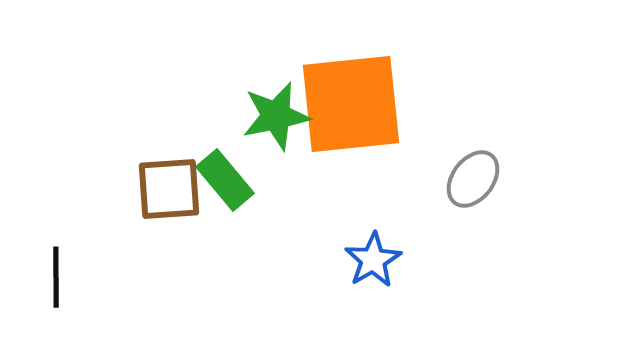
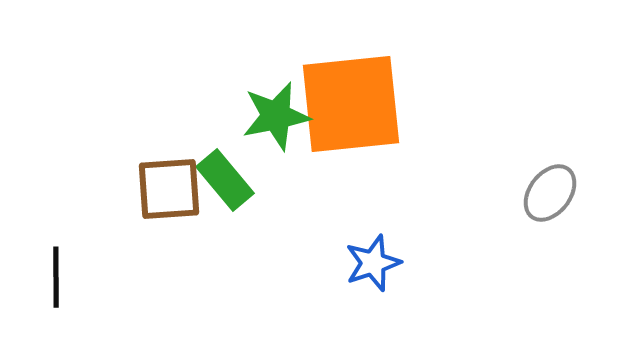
gray ellipse: moved 77 px right, 14 px down
blue star: moved 3 px down; rotated 12 degrees clockwise
